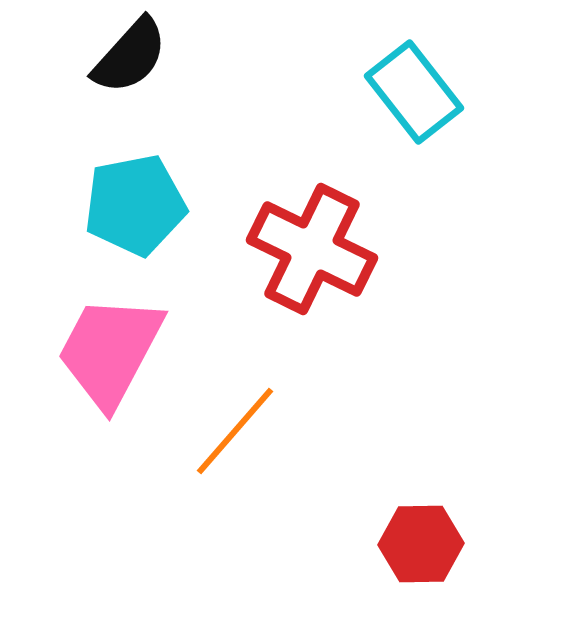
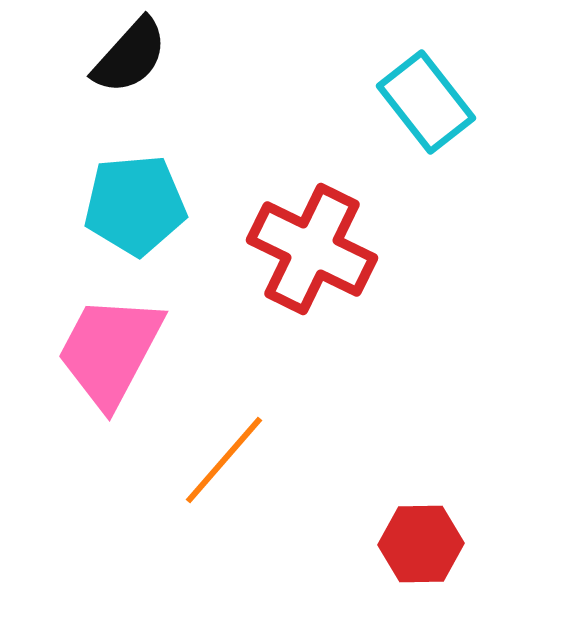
cyan rectangle: moved 12 px right, 10 px down
cyan pentagon: rotated 6 degrees clockwise
orange line: moved 11 px left, 29 px down
